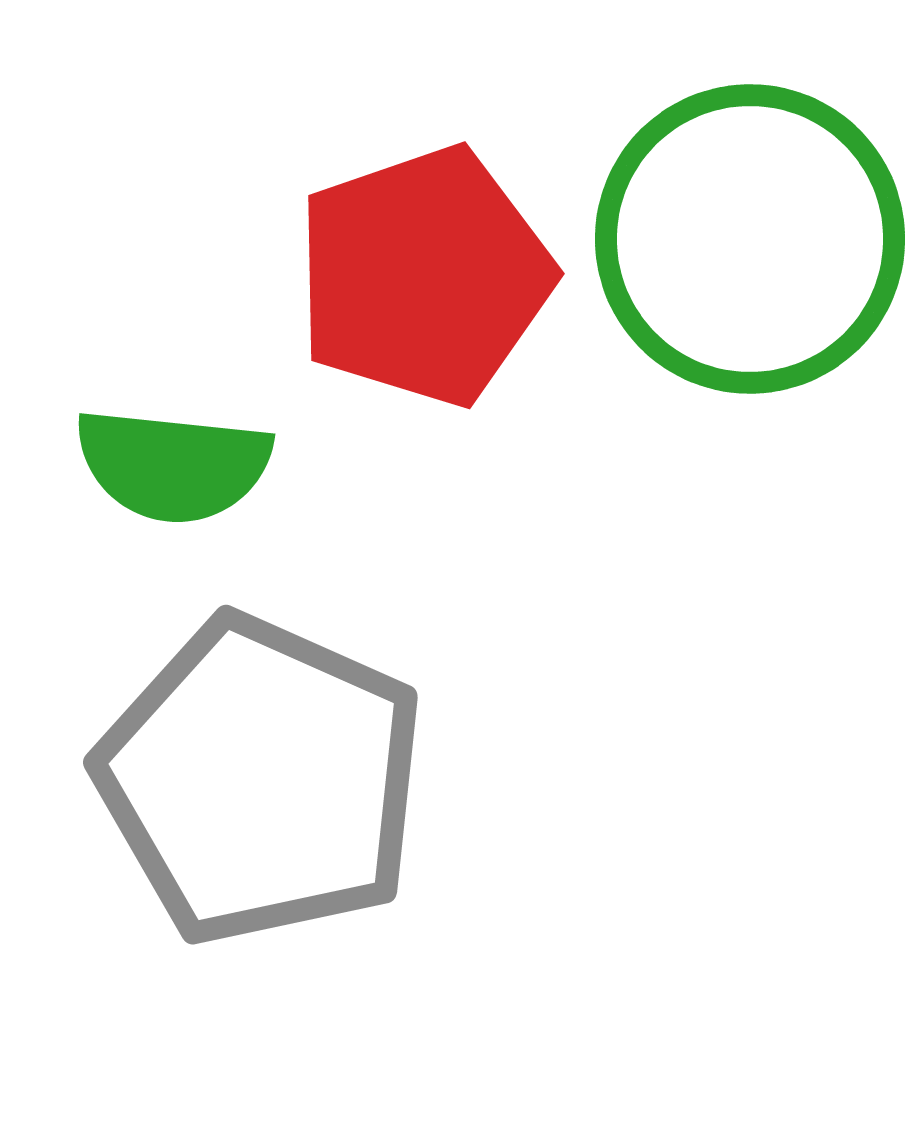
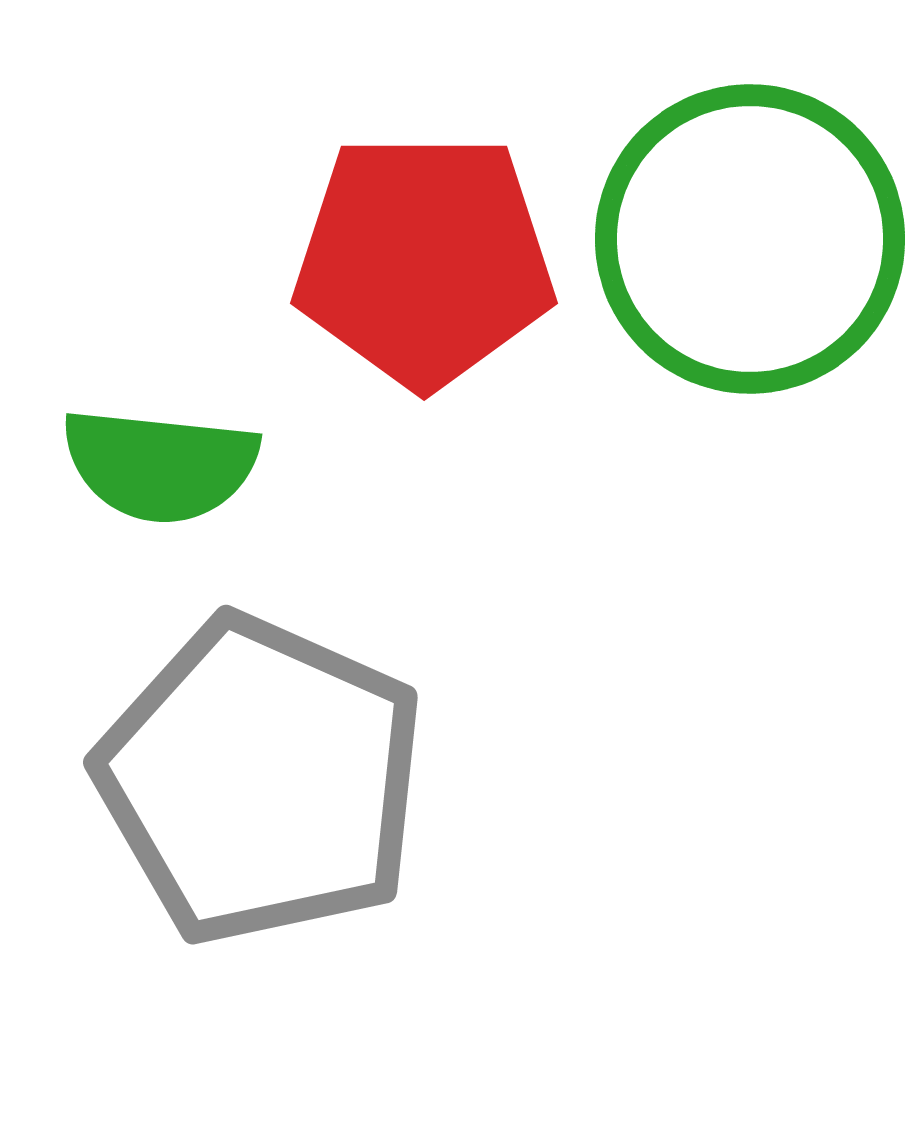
red pentagon: moved 16 px up; rotated 19 degrees clockwise
green semicircle: moved 13 px left
